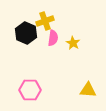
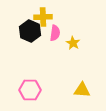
yellow cross: moved 2 px left, 4 px up; rotated 18 degrees clockwise
black hexagon: moved 4 px right, 2 px up
pink semicircle: moved 2 px right, 5 px up
yellow triangle: moved 6 px left
